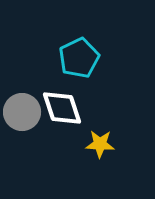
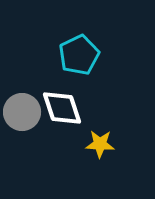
cyan pentagon: moved 3 px up
